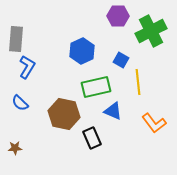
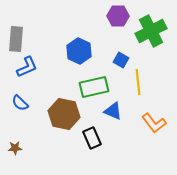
blue hexagon: moved 3 px left; rotated 10 degrees counterclockwise
blue L-shape: rotated 35 degrees clockwise
green rectangle: moved 2 px left
